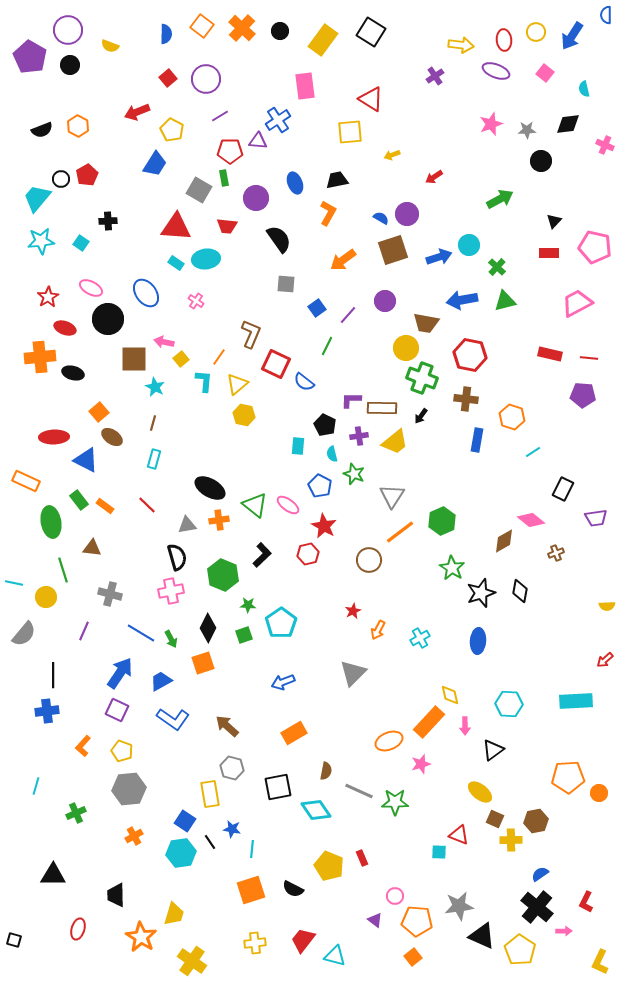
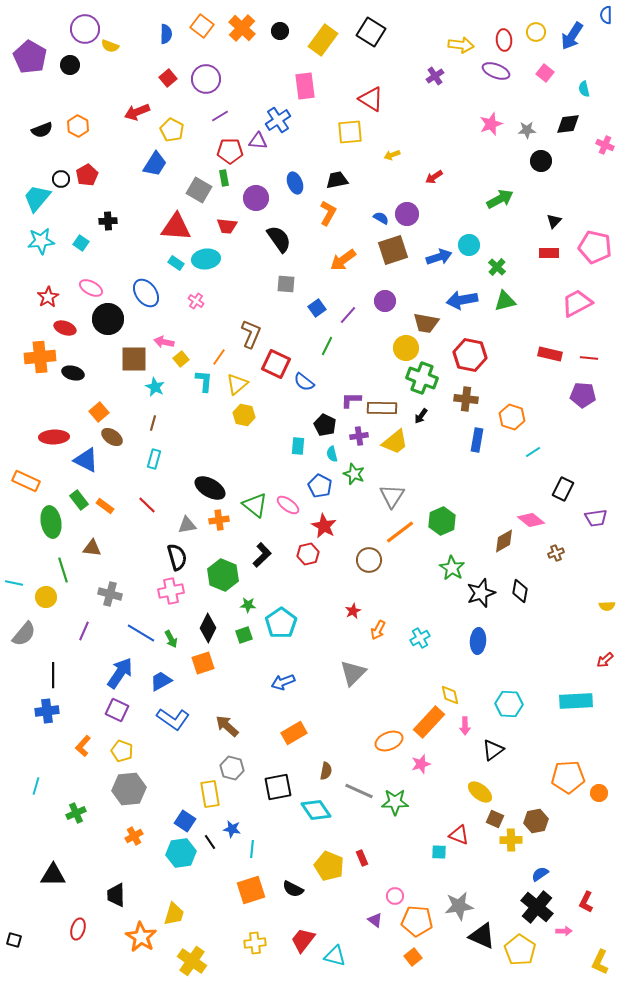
purple circle at (68, 30): moved 17 px right, 1 px up
